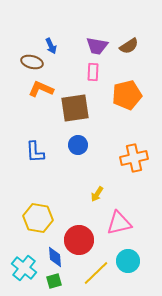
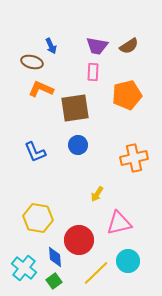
blue L-shape: rotated 20 degrees counterclockwise
green square: rotated 21 degrees counterclockwise
